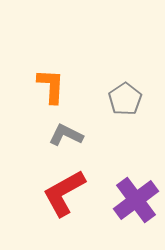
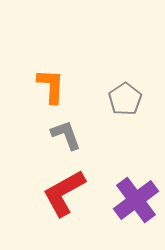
gray L-shape: rotated 44 degrees clockwise
